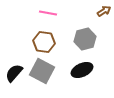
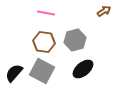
pink line: moved 2 px left
gray hexagon: moved 10 px left, 1 px down
black ellipse: moved 1 px right, 1 px up; rotated 15 degrees counterclockwise
